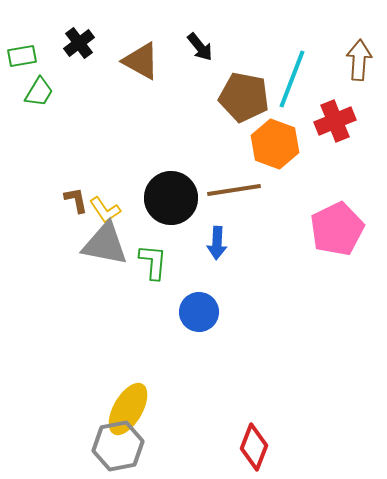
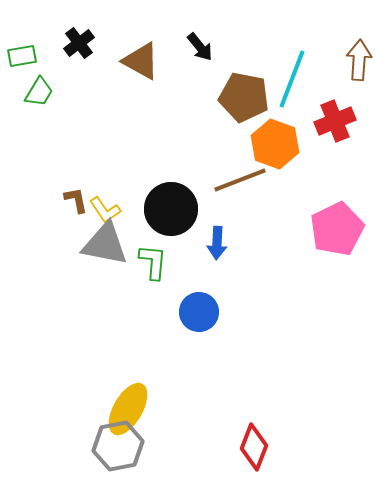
brown line: moved 6 px right, 10 px up; rotated 12 degrees counterclockwise
black circle: moved 11 px down
